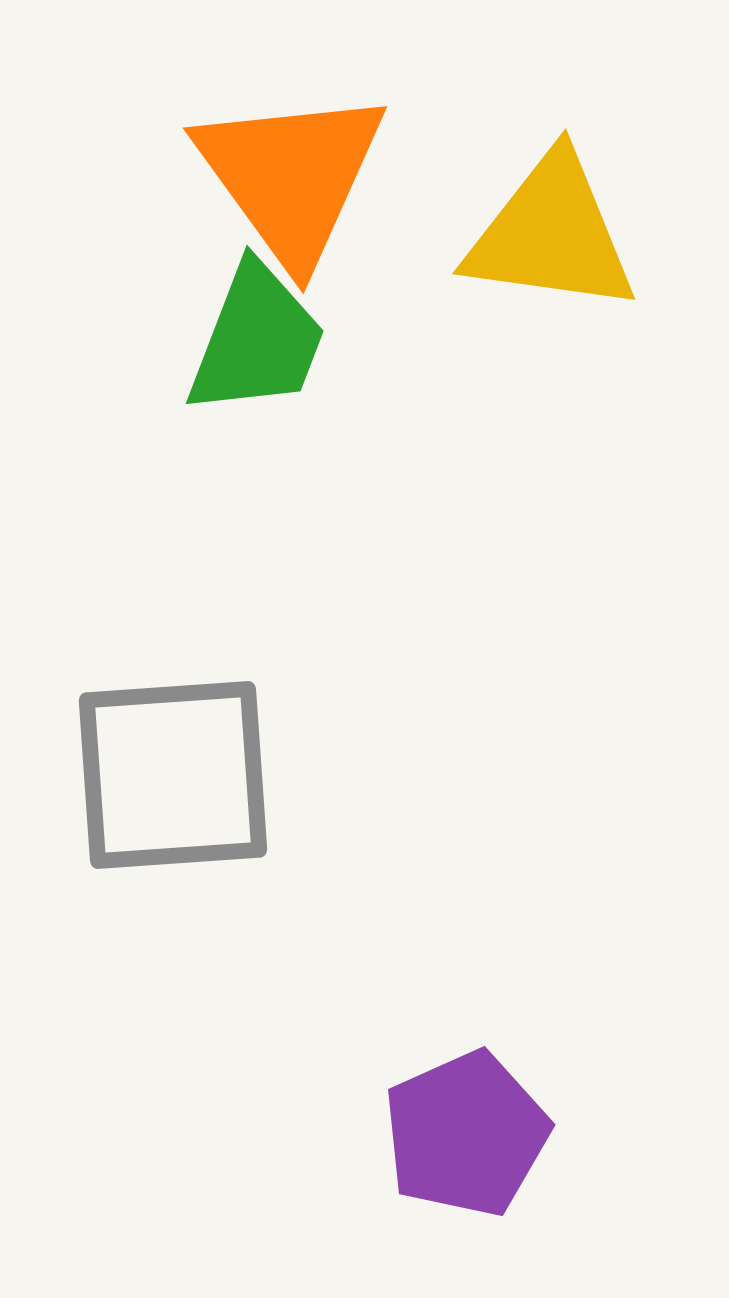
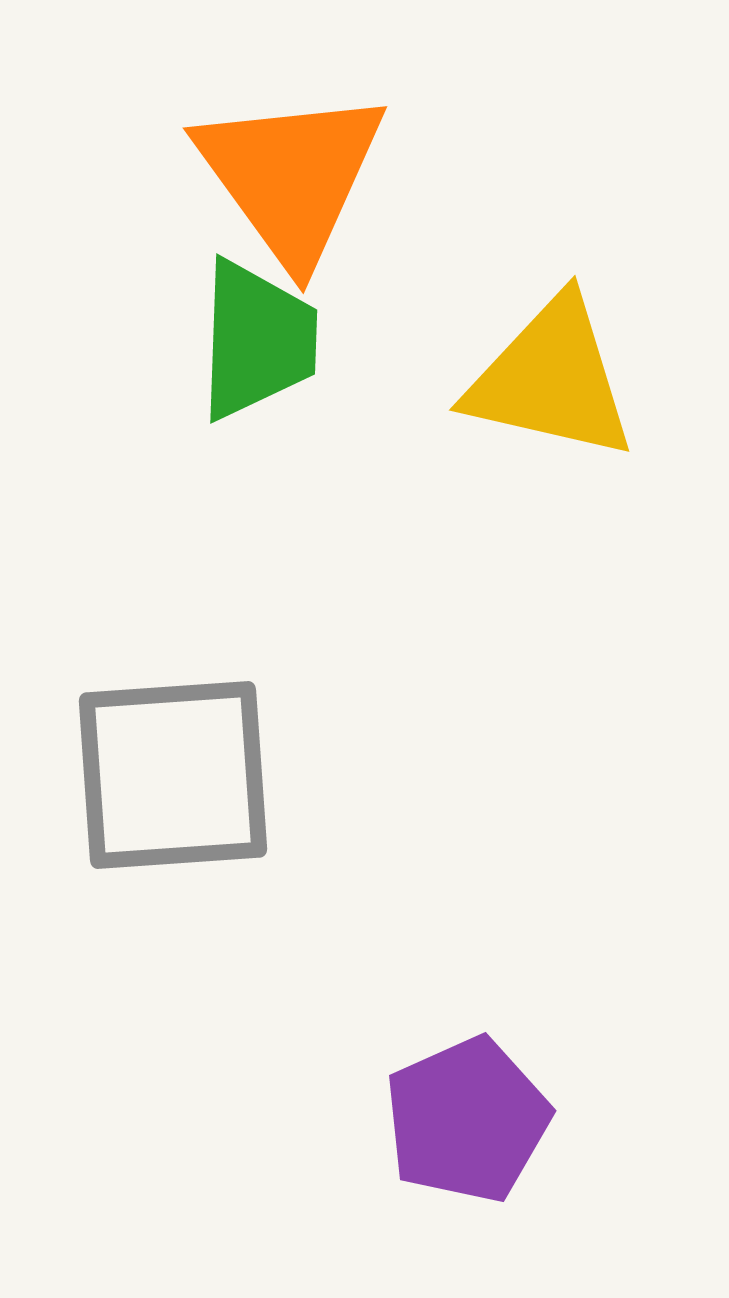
yellow triangle: moved 145 px down; rotated 5 degrees clockwise
green trapezoid: rotated 19 degrees counterclockwise
purple pentagon: moved 1 px right, 14 px up
